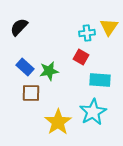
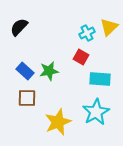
yellow triangle: rotated 12 degrees clockwise
cyan cross: rotated 21 degrees counterclockwise
blue rectangle: moved 4 px down
cyan rectangle: moved 1 px up
brown square: moved 4 px left, 5 px down
cyan star: moved 3 px right
yellow star: rotated 12 degrees clockwise
